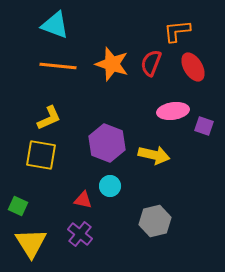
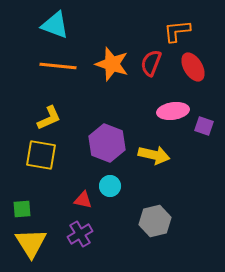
green square: moved 4 px right, 3 px down; rotated 30 degrees counterclockwise
purple cross: rotated 20 degrees clockwise
